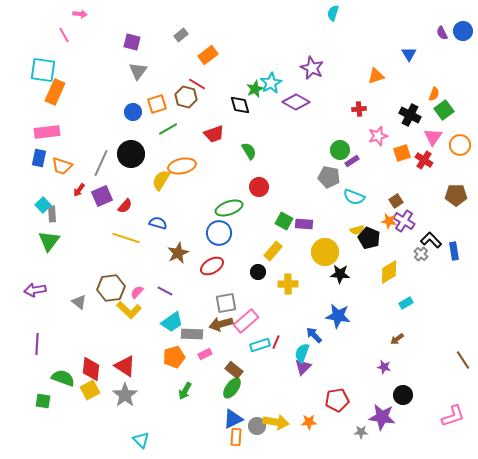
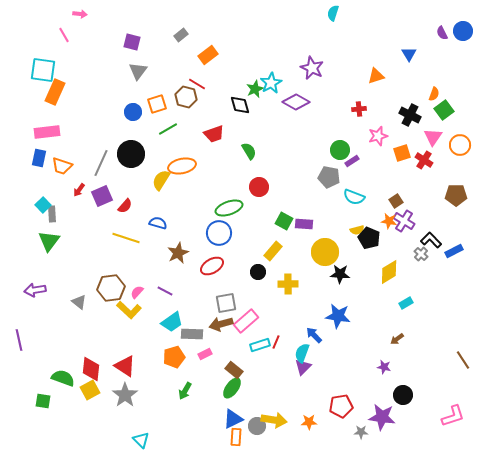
blue rectangle at (454, 251): rotated 72 degrees clockwise
purple line at (37, 344): moved 18 px left, 4 px up; rotated 15 degrees counterclockwise
red pentagon at (337, 400): moved 4 px right, 6 px down
yellow arrow at (276, 422): moved 2 px left, 2 px up
